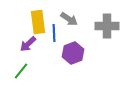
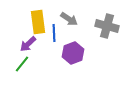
gray cross: rotated 15 degrees clockwise
green line: moved 1 px right, 7 px up
